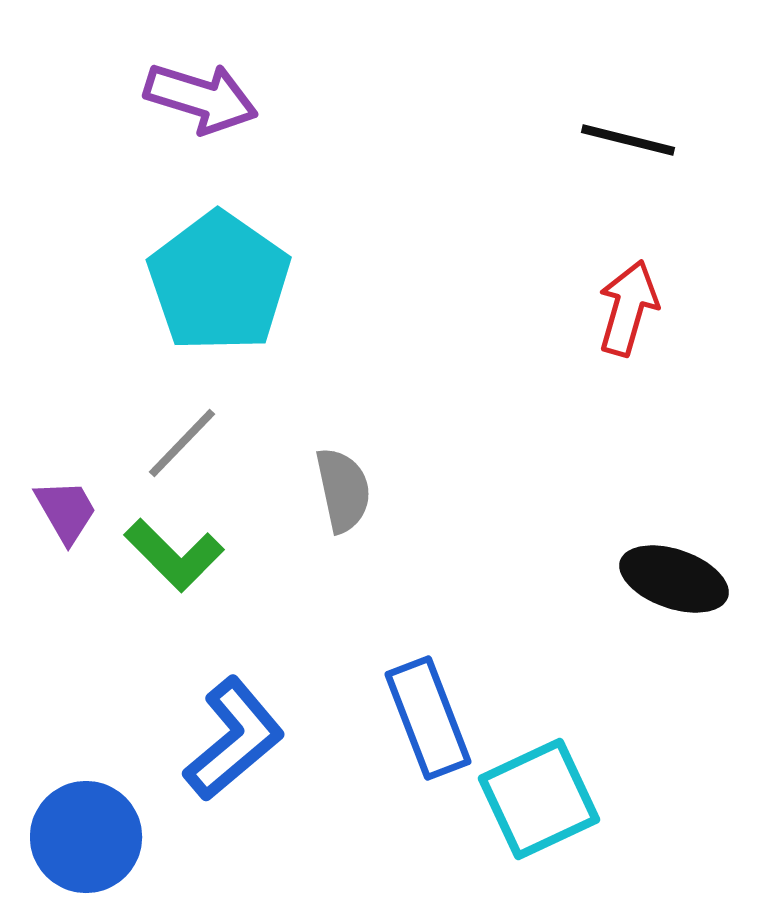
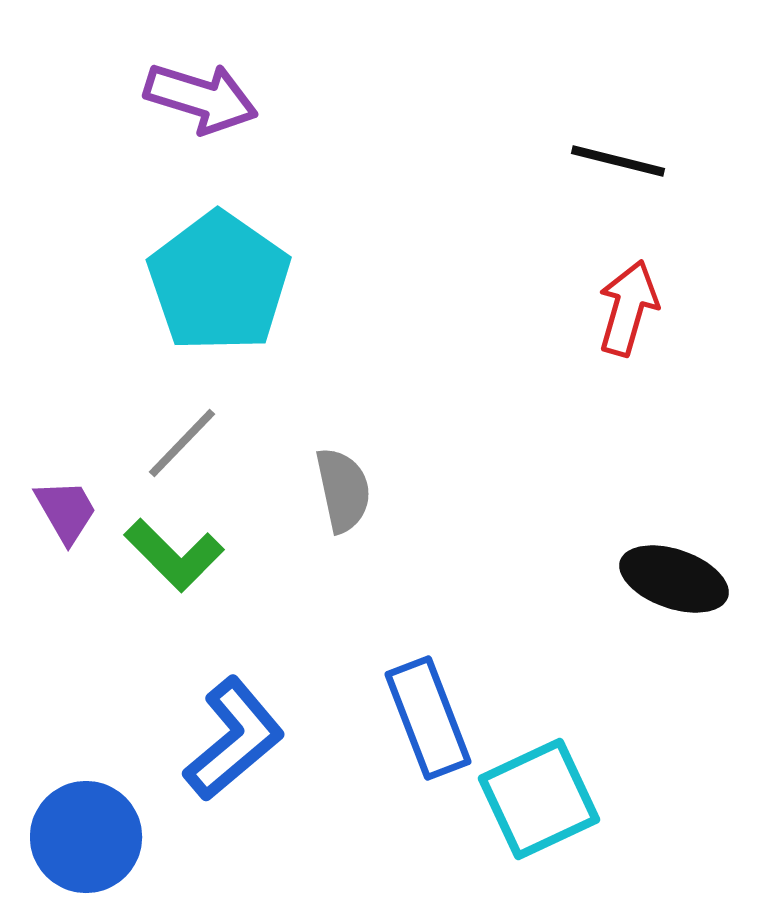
black line: moved 10 px left, 21 px down
